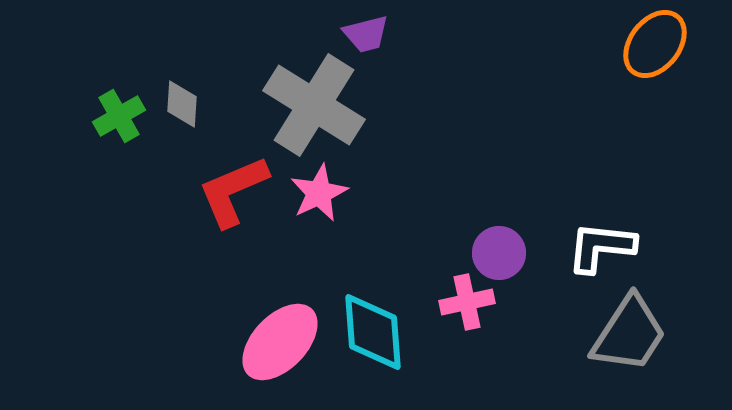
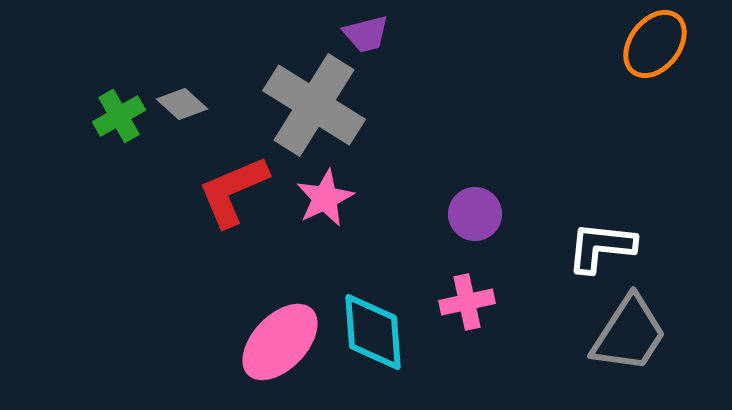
gray diamond: rotated 51 degrees counterclockwise
pink star: moved 6 px right, 5 px down
purple circle: moved 24 px left, 39 px up
